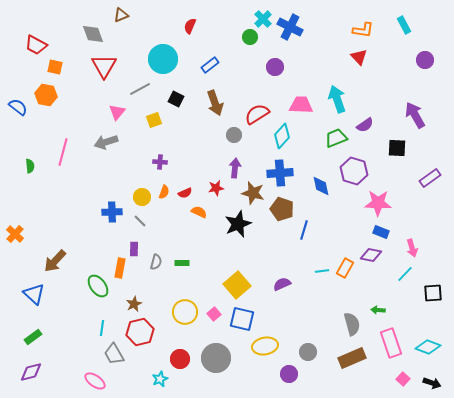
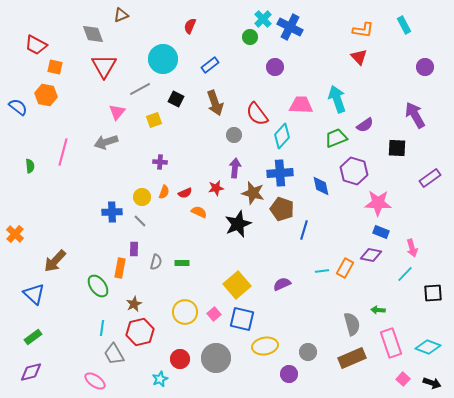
purple circle at (425, 60): moved 7 px down
red semicircle at (257, 114): rotated 95 degrees counterclockwise
